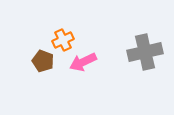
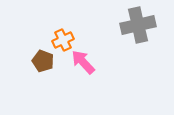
gray cross: moved 7 px left, 27 px up
pink arrow: rotated 72 degrees clockwise
